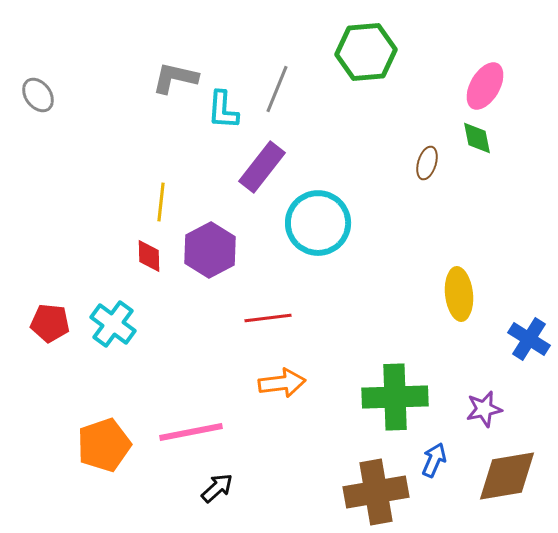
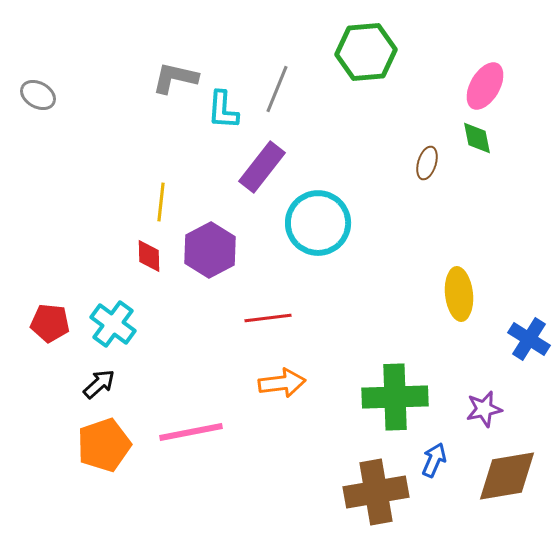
gray ellipse: rotated 24 degrees counterclockwise
black arrow: moved 118 px left, 104 px up
